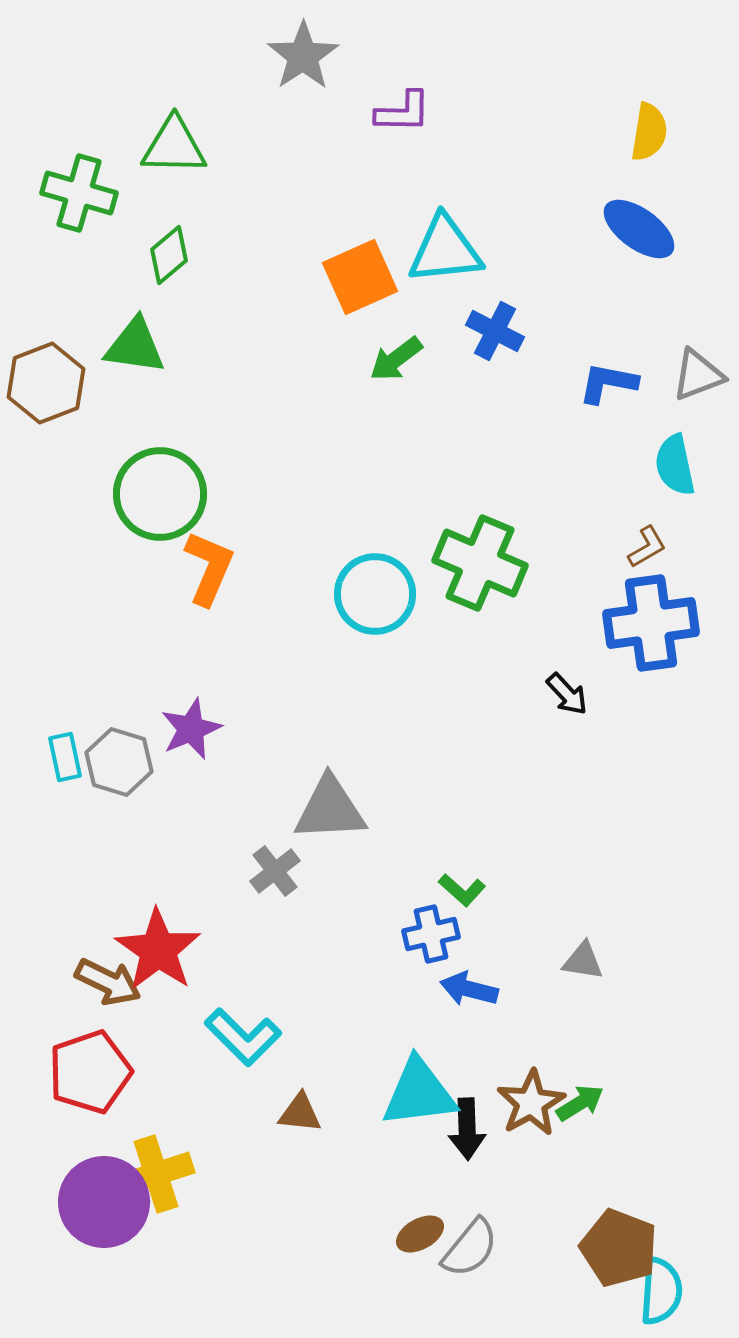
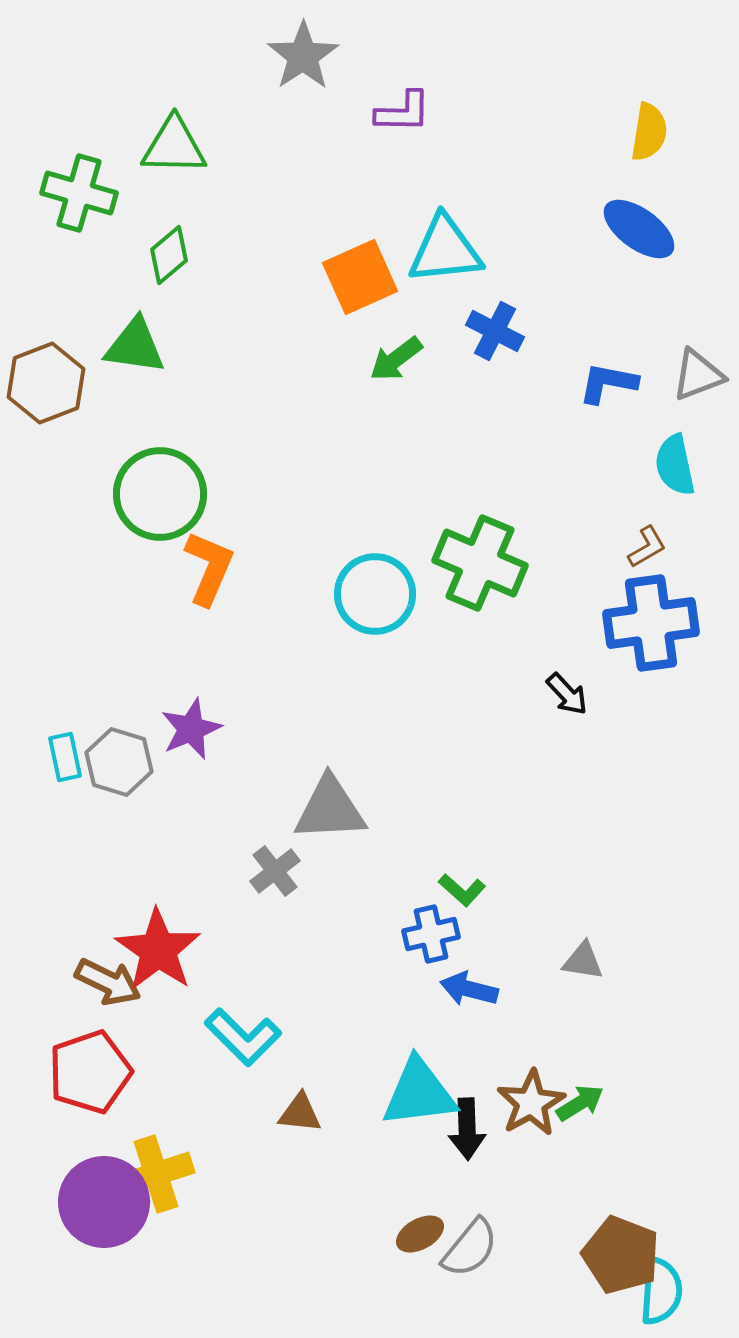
brown pentagon at (619, 1248): moved 2 px right, 7 px down
